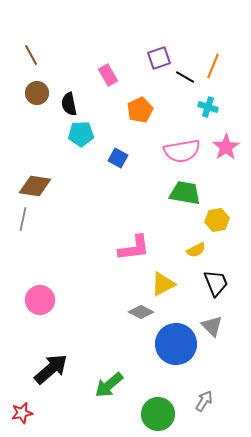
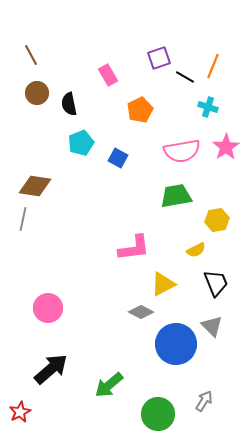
cyan pentagon: moved 9 px down; rotated 20 degrees counterclockwise
green trapezoid: moved 9 px left, 3 px down; rotated 20 degrees counterclockwise
pink circle: moved 8 px right, 8 px down
red star: moved 2 px left, 1 px up; rotated 15 degrees counterclockwise
